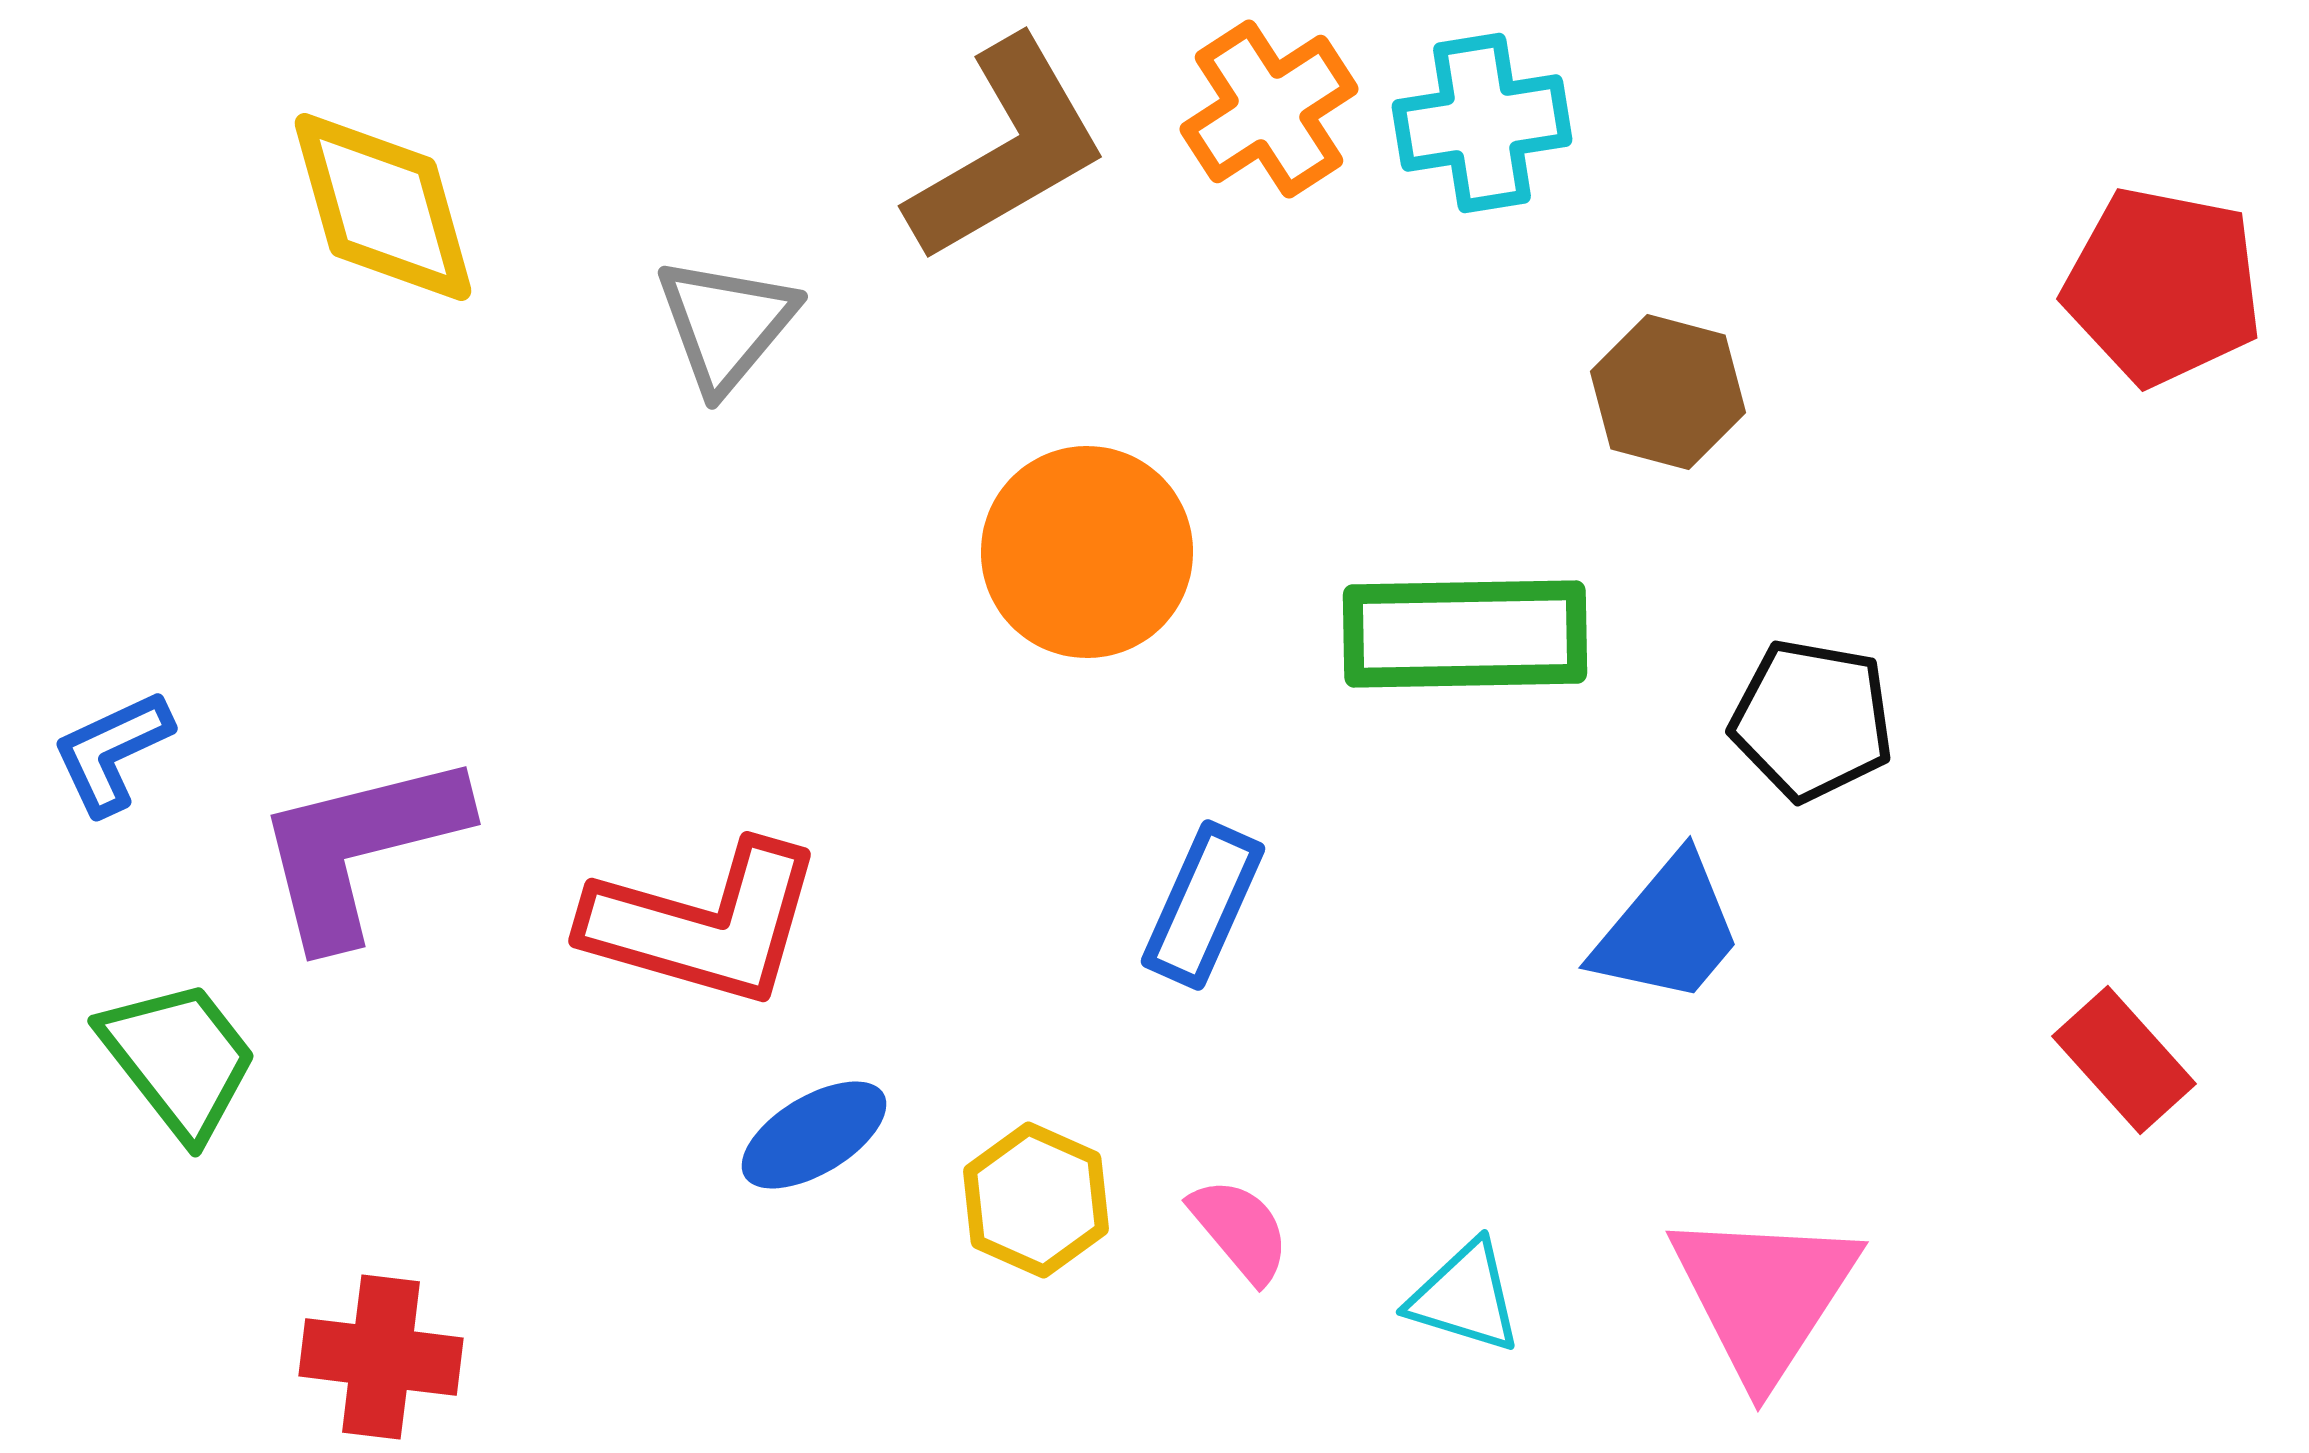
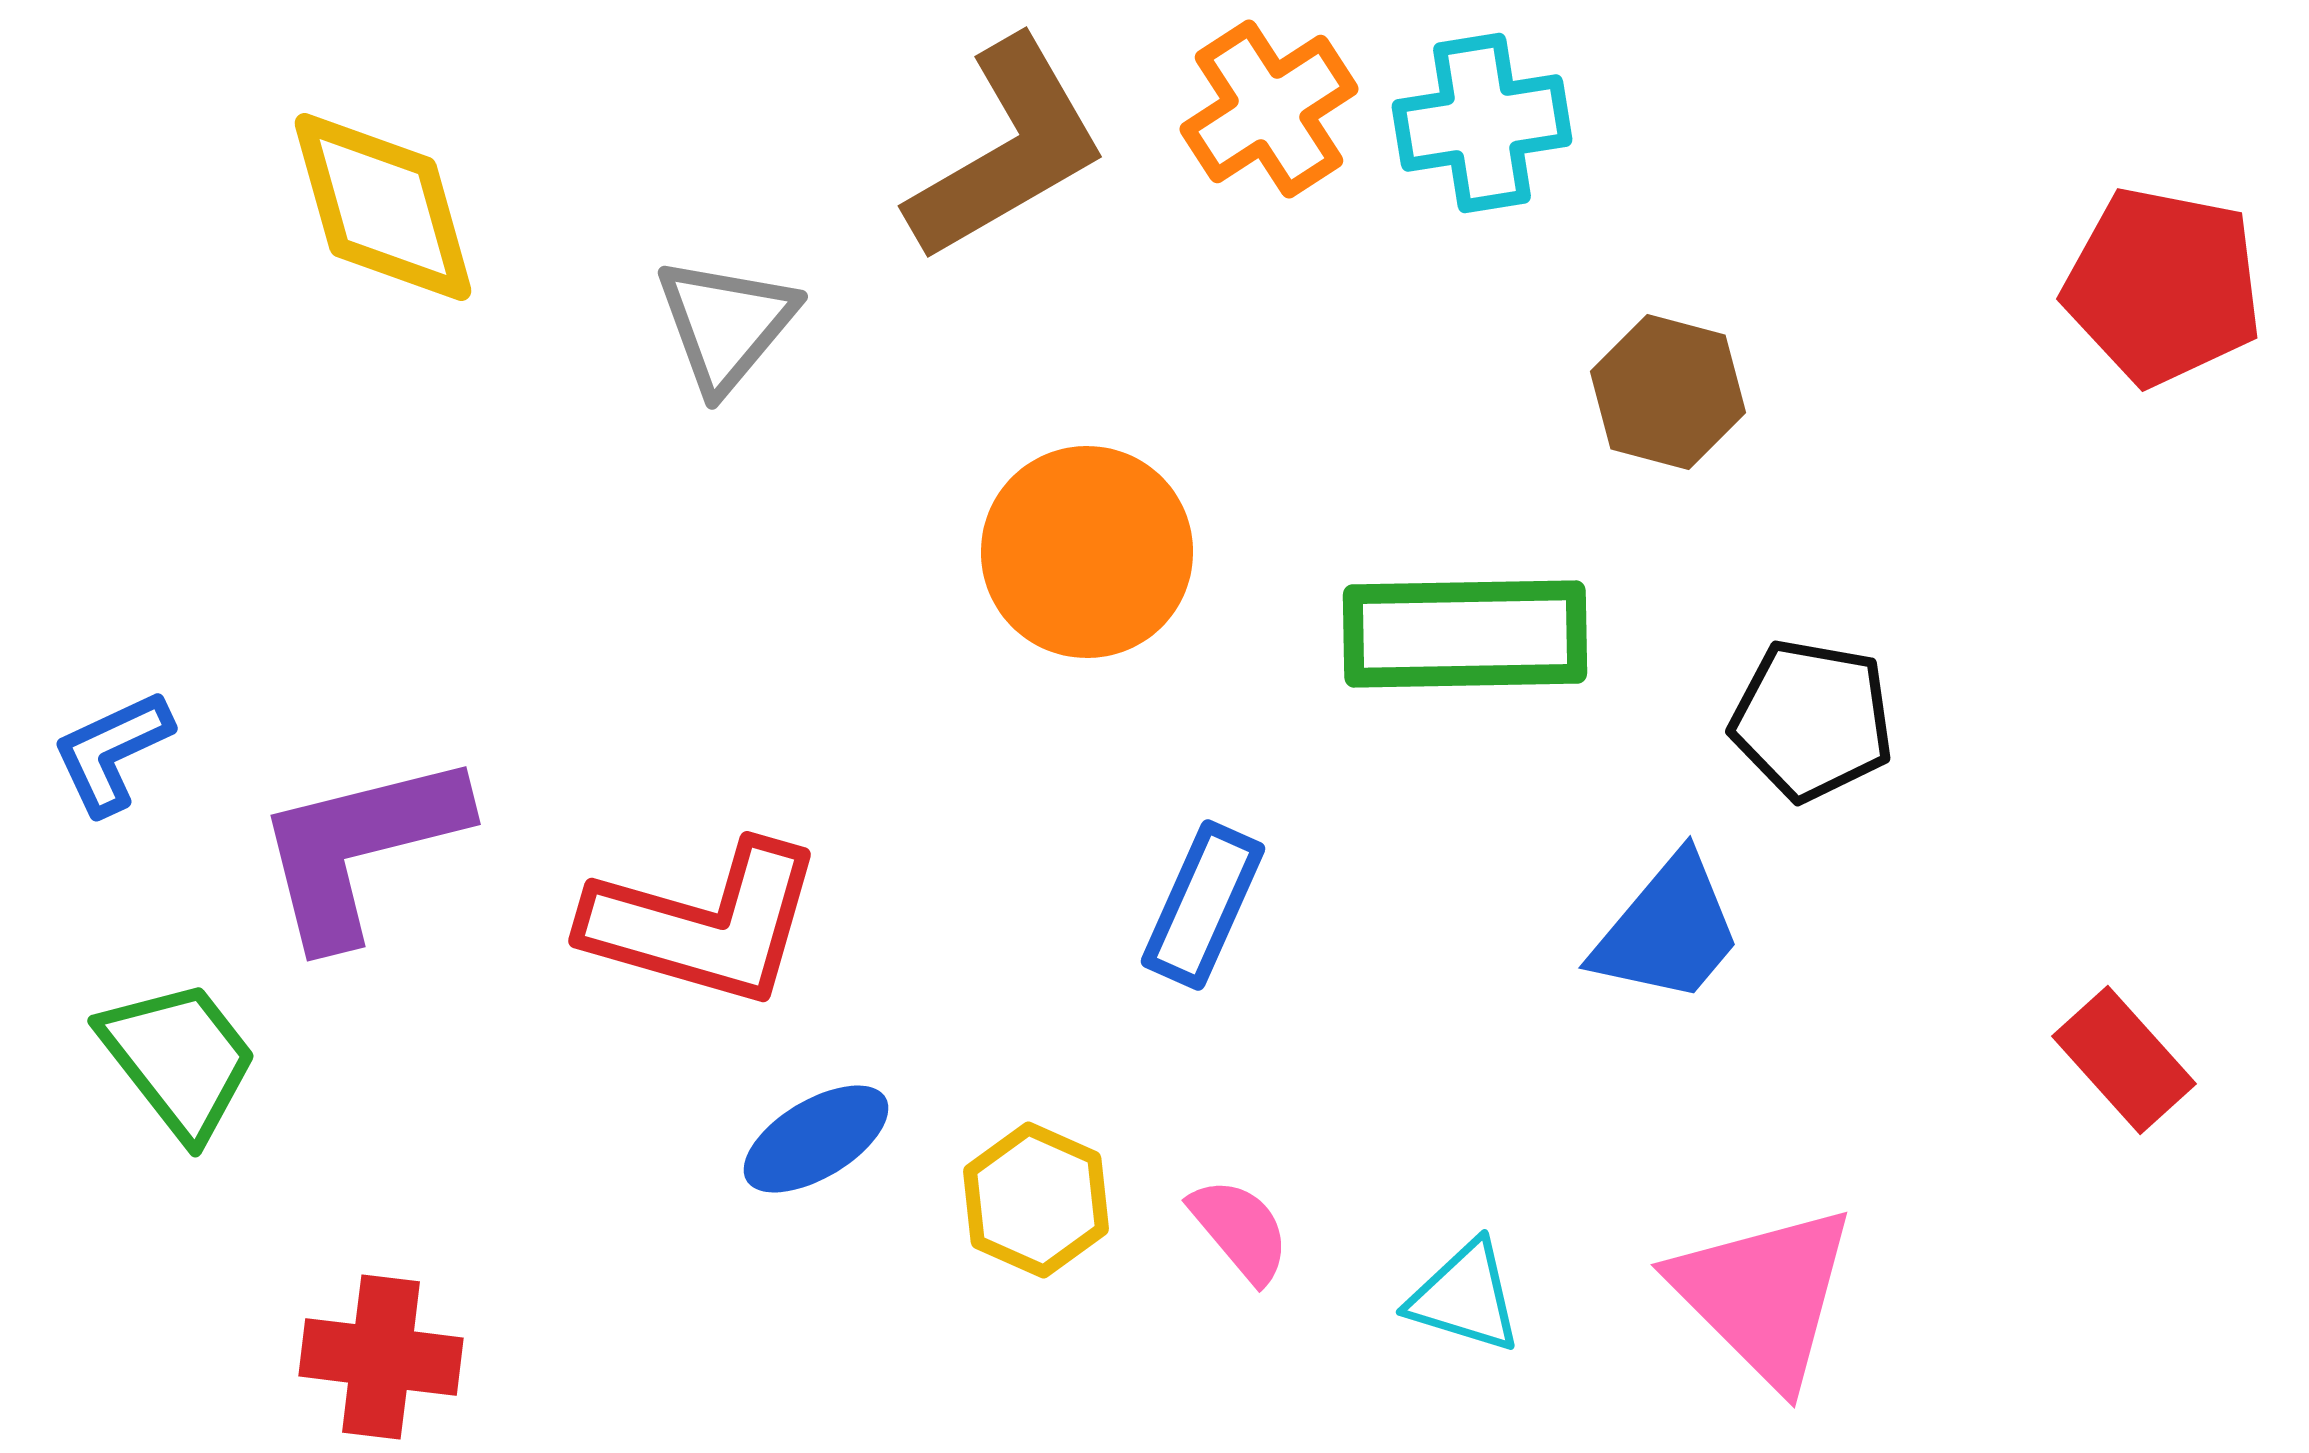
blue ellipse: moved 2 px right, 4 px down
pink triangle: rotated 18 degrees counterclockwise
